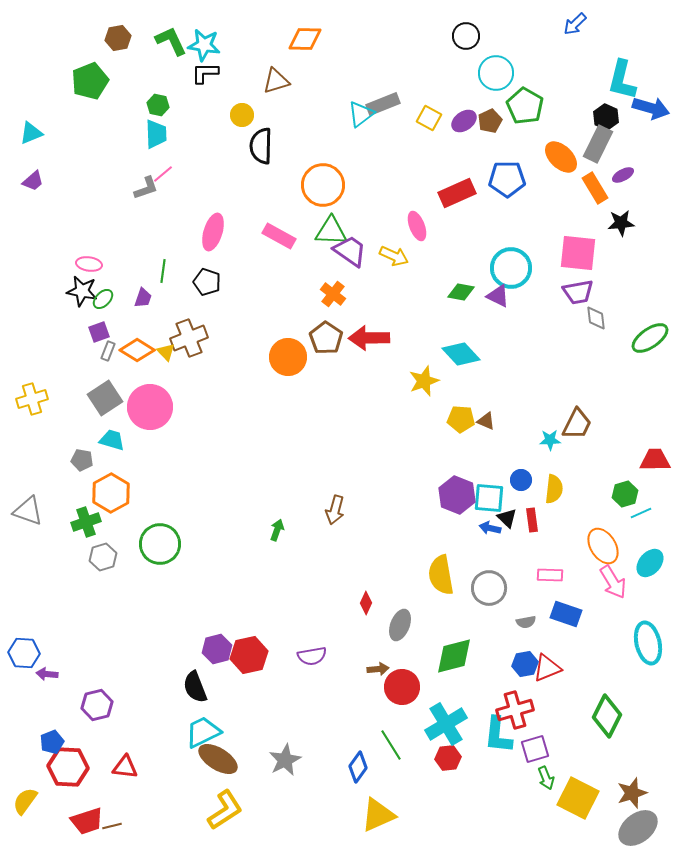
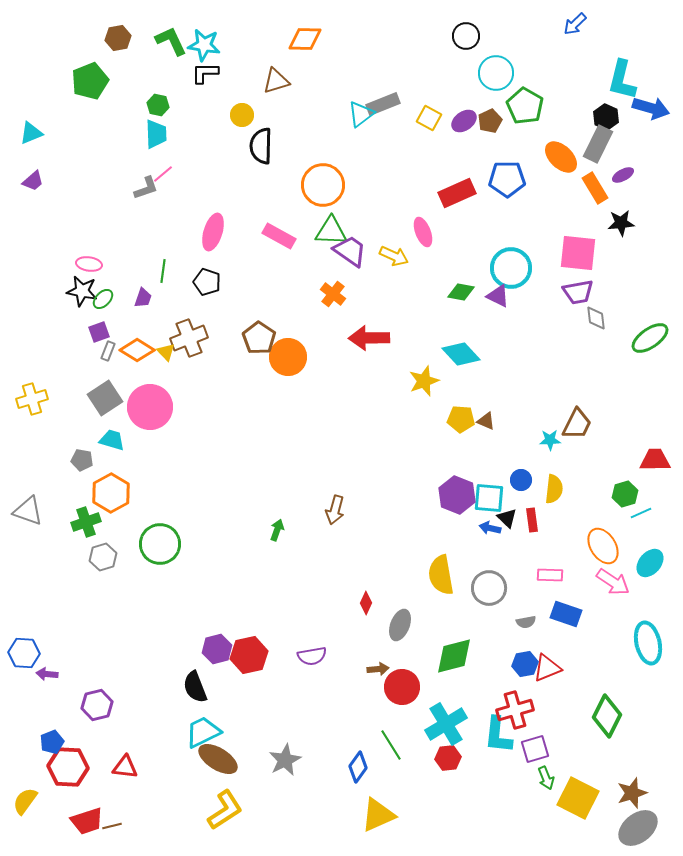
pink ellipse at (417, 226): moved 6 px right, 6 px down
brown pentagon at (326, 338): moved 67 px left
pink arrow at (613, 582): rotated 24 degrees counterclockwise
